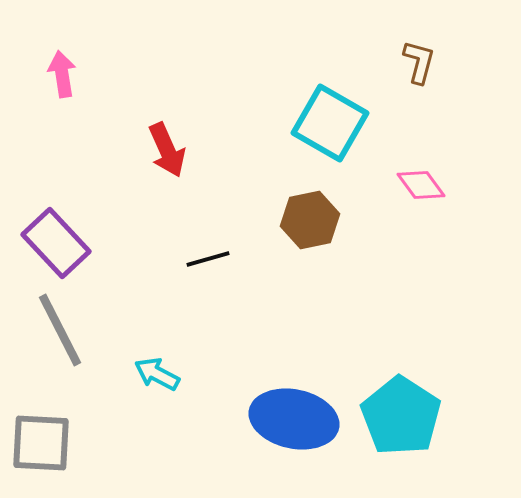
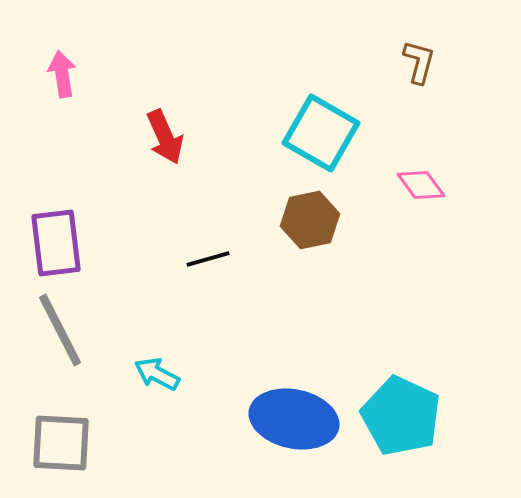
cyan square: moved 9 px left, 10 px down
red arrow: moved 2 px left, 13 px up
purple rectangle: rotated 36 degrees clockwise
cyan pentagon: rotated 8 degrees counterclockwise
gray square: moved 20 px right
